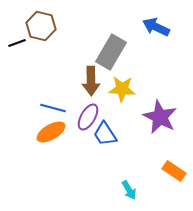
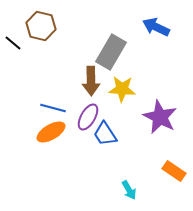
black line: moved 4 px left; rotated 60 degrees clockwise
